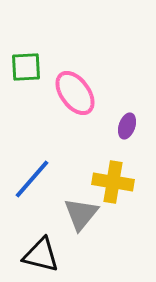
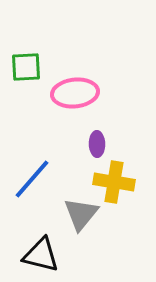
pink ellipse: rotated 60 degrees counterclockwise
purple ellipse: moved 30 px left, 18 px down; rotated 20 degrees counterclockwise
yellow cross: moved 1 px right
